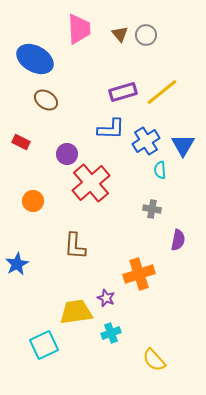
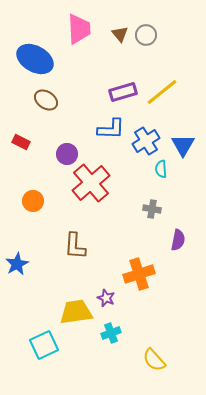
cyan semicircle: moved 1 px right, 1 px up
